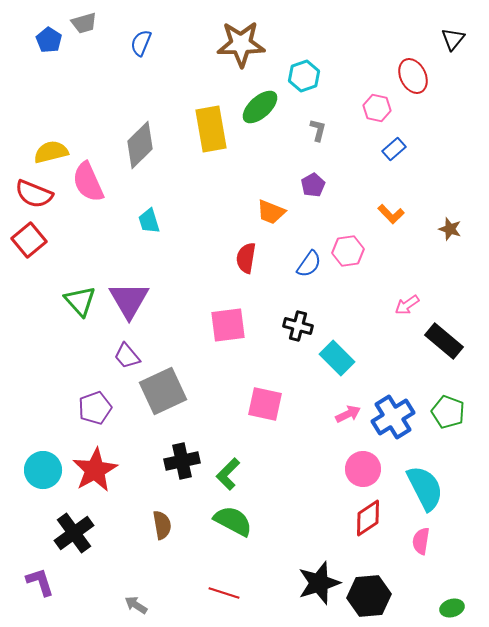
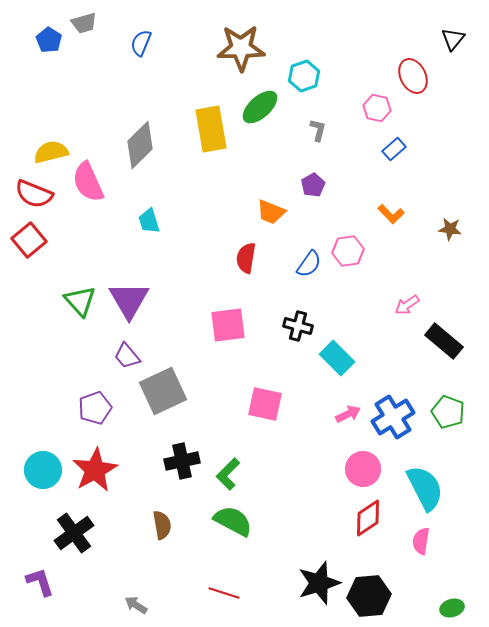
brown star at (241, 44): moved 4 px down
brown star at (450, 229): rotated 10 degrees counterclockwise
